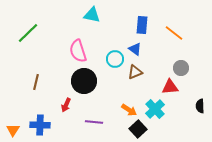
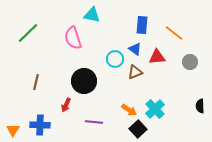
pink semicircle: moved 5 px left, 13 px up
gray circle: moved 9 px right, 6 px up
red triangle: moved 13 px left, 30 px up
